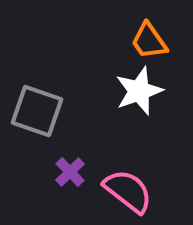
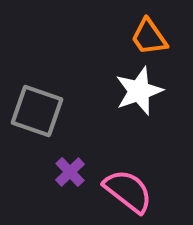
orange trapezoid: moved 4 px up
